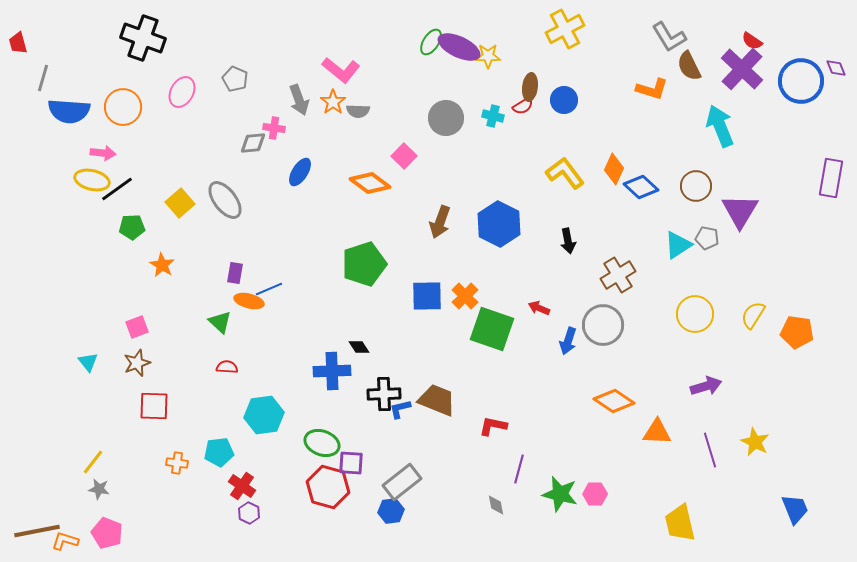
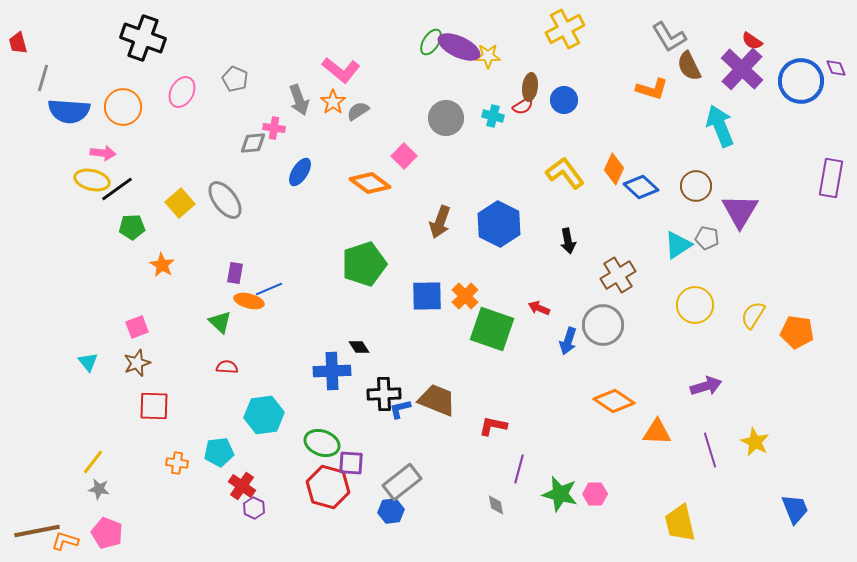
gray semicircle at (358, 111): rotated 145 degrees clockwise
yellow circle at (695, 314): moved 9 px up
purple hexagon at (249, 513): moved 5 px right, 5 px up
